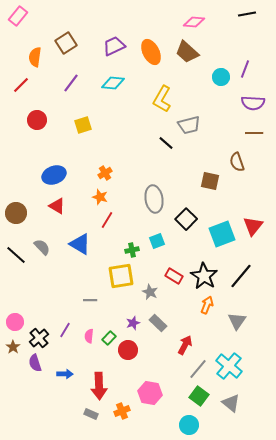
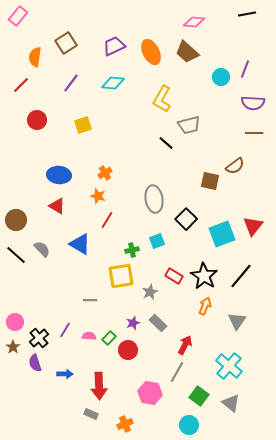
brown semicircle at (237, 162): moved 2 px left, 4 px down; rotated 108 degrees counterclockwise
blue ellipse at (54, 175): moved 5 px right; rotated 25 degrees clockwise
orange star at (100, 197): moved 2 px left, 1 px up
brown circle at (16, 213): moved 7 px down
gray semicircle at (42, 247): moved 2 px down
gray star at (150, 292): rotated 21 degrees clockwise
orange arrow at (207, 305): moved 2 px left, 1 px down
pink semicircle at (89, 336): rotated 88 degrees clockwise
gray line at (198, 369): moved 21 px left, 3 px down; rotated 10 degrees counterclockwise
orange cross at (122, 411): moved 3 px right, 13 px down
